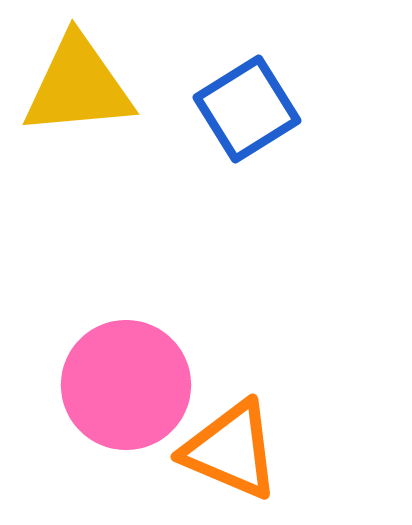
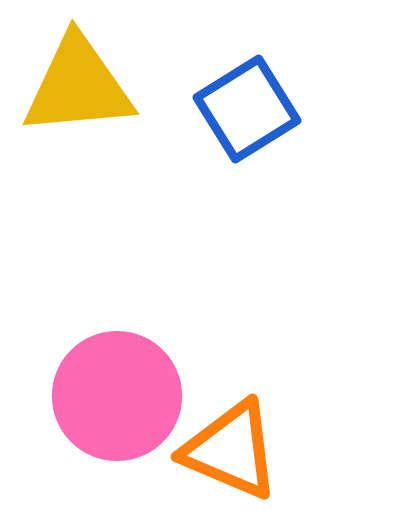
pink circle: moved 9 px left, 11 px down
